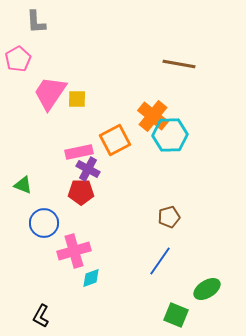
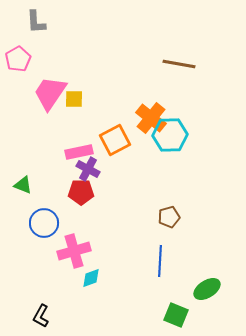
yellow square: moved 3 px left
orange cross: moved 2 px left, 2 px down
blue line: rotated 32 degrees counterclockwise
